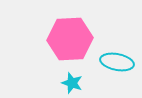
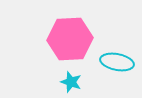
cyan star: moved 1 px left, 1 px up
